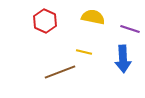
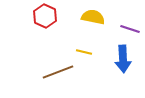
red hexagon: moved 5 px up
brown line: moved 2 px left
